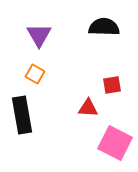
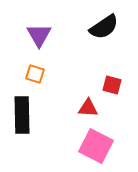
black semicircle: rotated 144 degrees clockwise
orange square: rotated 12 degrees counterclockwise
red square: rotated 24 degrees clockwise
black rectangle: rotated 9 degrees clockwise
pink square: moved 19 px left, 3 px down
